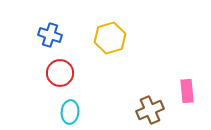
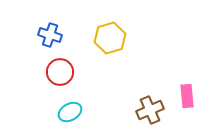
red circle: moved 1 px up
pink rectangle: moved 5 px down
cyan ellipse: rotated 55 degrees clockwise
